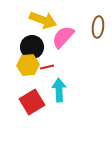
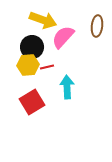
brown ellipse: moved 1 px left, 1 px up
cyan arrow: moved 8 px right, 3 px up
